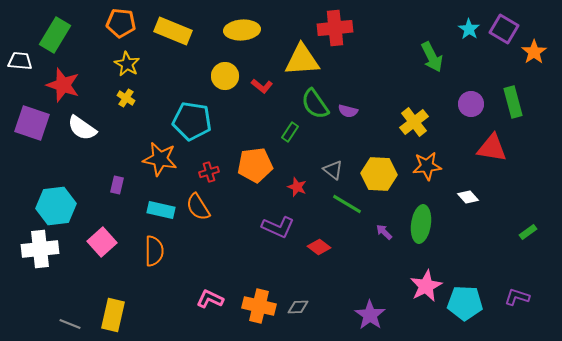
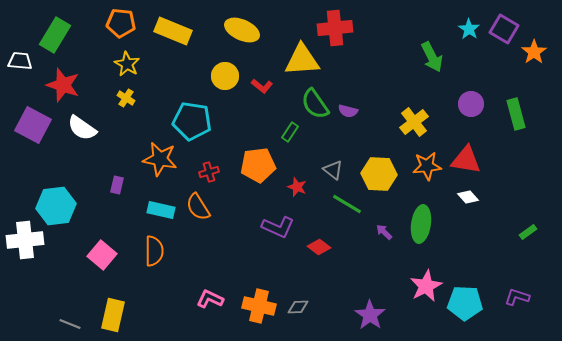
yellow ellipse at (242, 30): rotated 28 degrees clockwise
green rectangle at (513, 102): moved 3 px right, 12 px down
purple square at (32, 123): moved 1 px right, 2 px down; rotated 9 degrees clockwise
red triangle at (492, 148): moved 26 px left, 12 px down
orange pentagon at (255, 165): moved 3 px right
pink square at (102, 242): moved 13 px down; rotated 8 degrees counterclockwise
white cross at (40, 249): moved 15 px left, 9 px up
